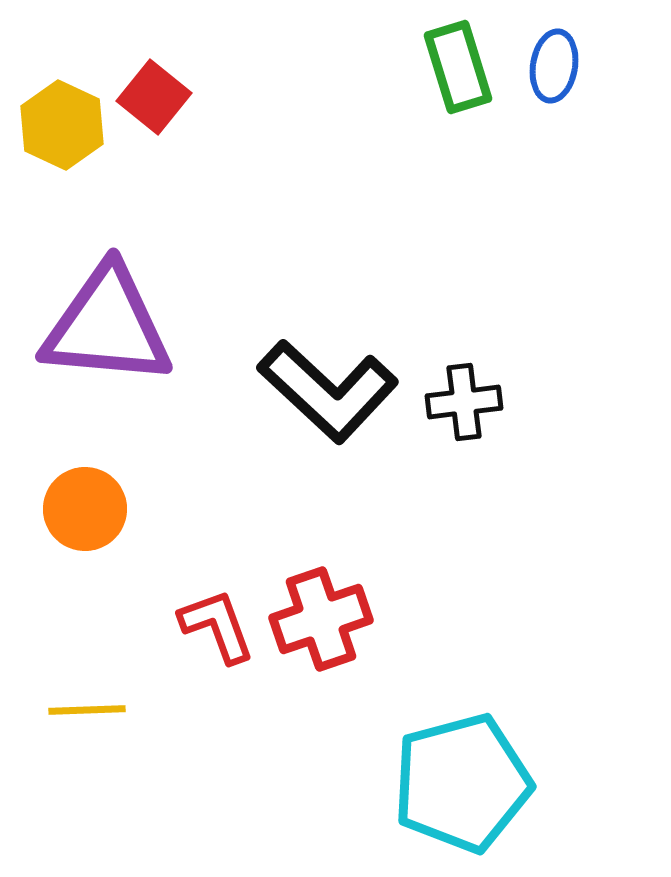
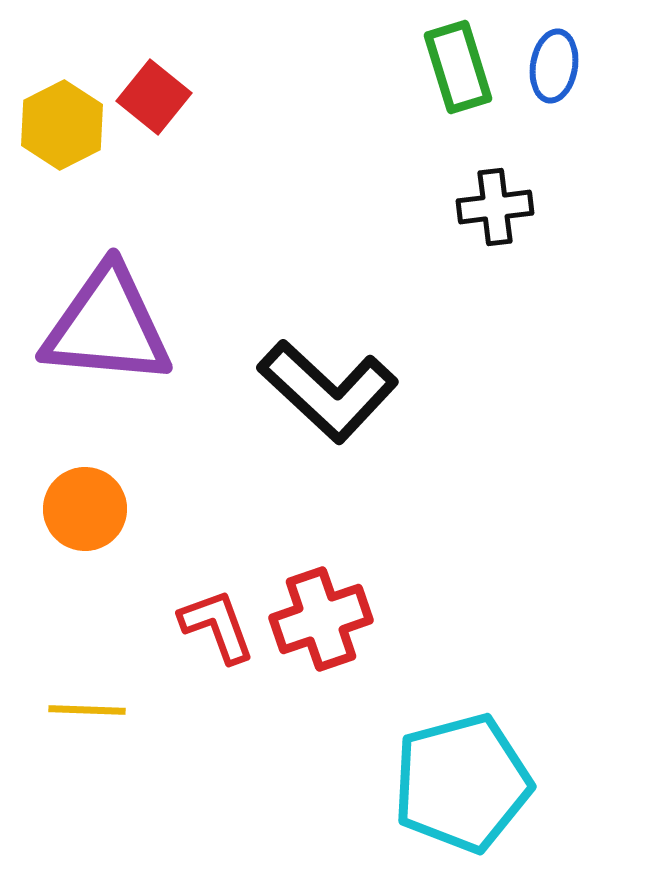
yellow hexagon: rotated 8 degrees clockwise
black cross: moved 31 px right, 195 px up
yellow line: rotated 4 degrees clockwise
